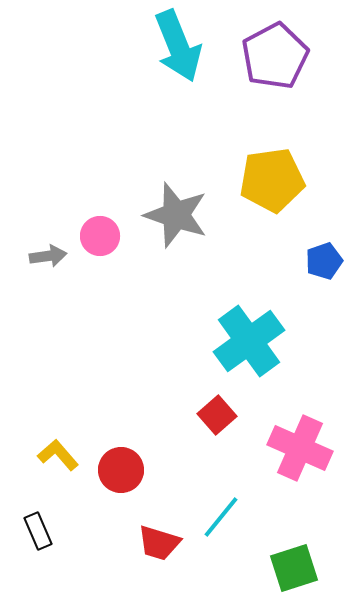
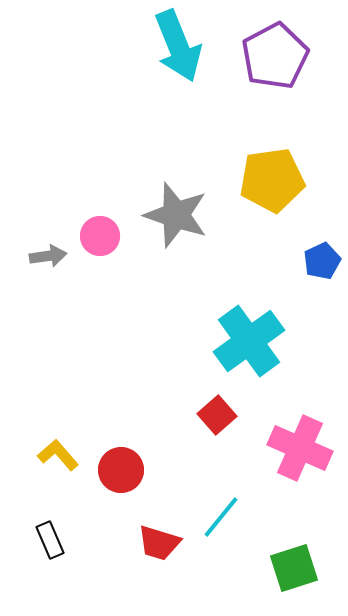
blue pentagon: moved 2 px left; rotated 6 degrees counterclockwise
black rectangle: moved 12 px right, 9 px down
